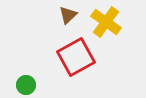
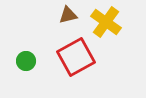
brown triangle: rotated 30 degrees clockwise
green circle: moved 24 px up
